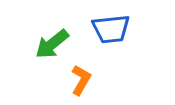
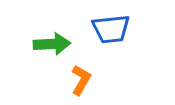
green arrow: rotated 144 degrees counterclockwise
